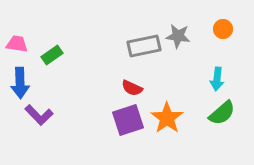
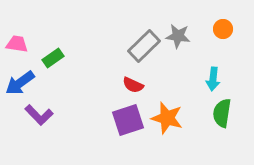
gray rectangle: rotated 32 degrees counterclockwise
green rectangle: moved 1 px right, 3 px down
cyan arrow: moved 4 px left
blue arrow: rotated 56 degrees clockwise
red semicircle: moved 1 px right, 3 px up
green semicircle: rotated 140 degrees clockwise
orange star: rotated 20 degrees counterclockwise
